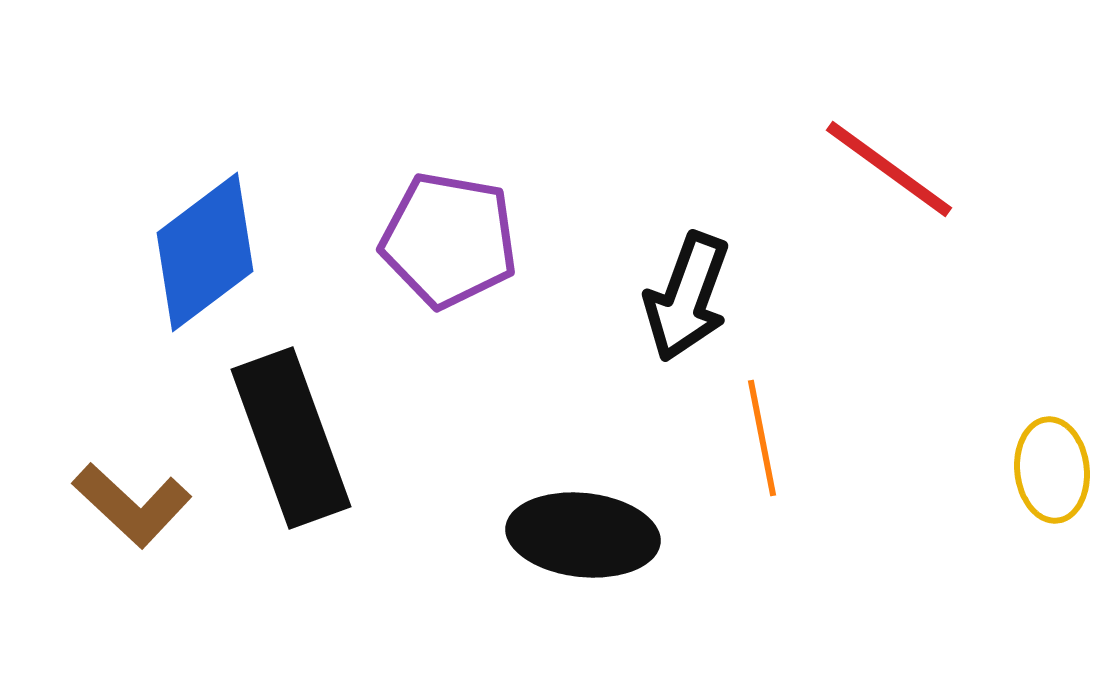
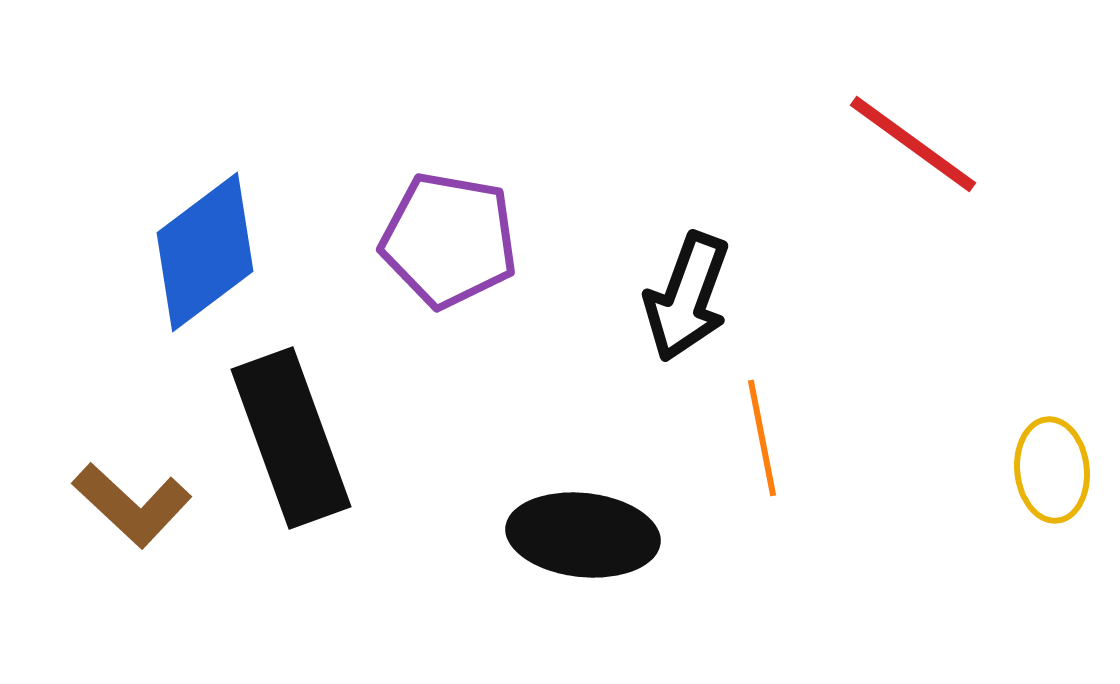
red line: moved 24 px right, 25 px up
